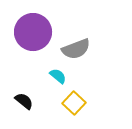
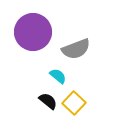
black semicircle: moved 24 px right
